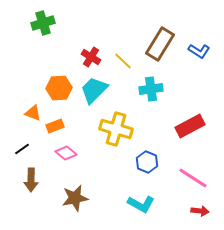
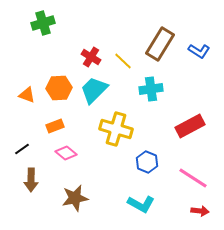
orange triangle: moved 6 px left, 18 px up
